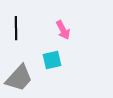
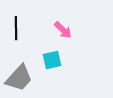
pink arrow: rotated 18 degrees counterclockwise
